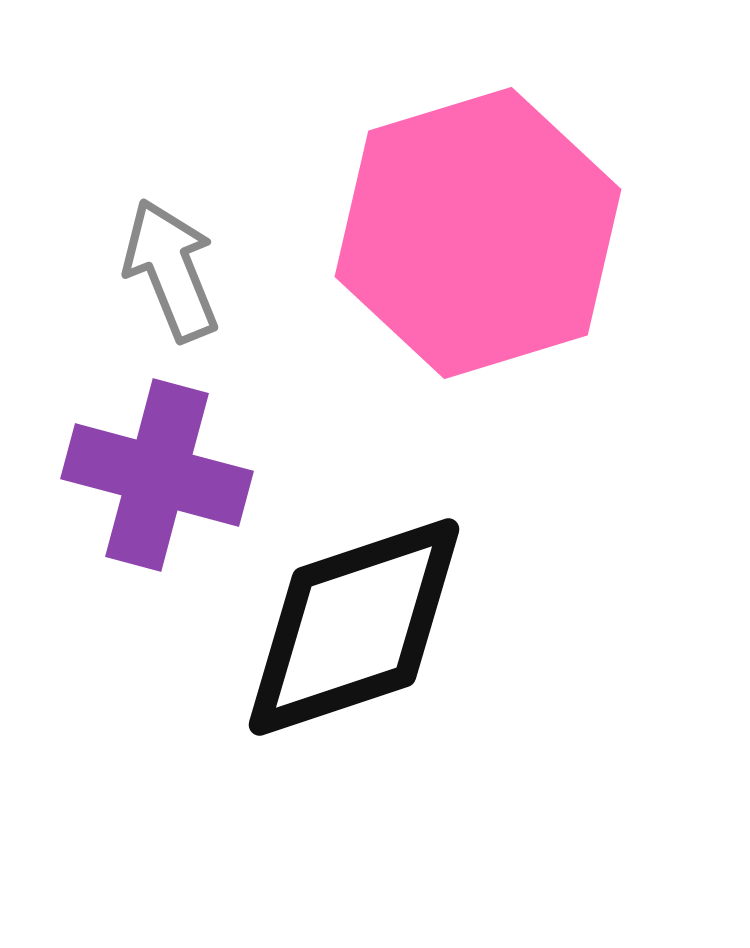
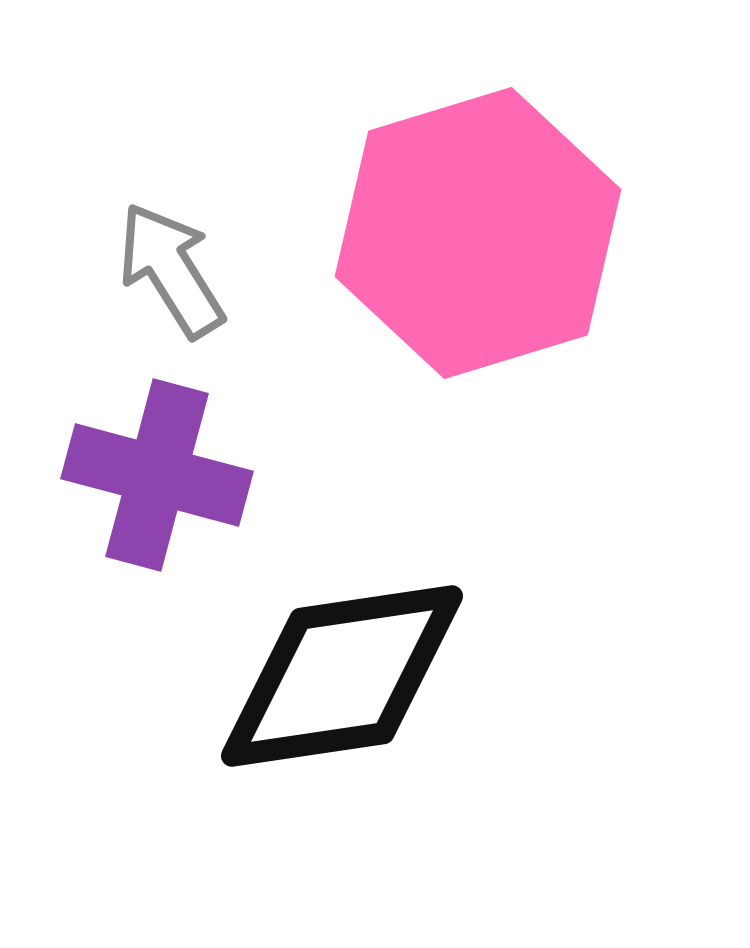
gray arrow: rotated 10 degrees counterclockwise
black diamond: moved 12 px left, 49 px down; rotated 10 degrees clockwise
